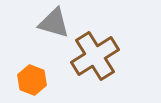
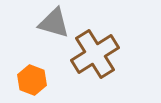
brown cross: moved 2 px up
